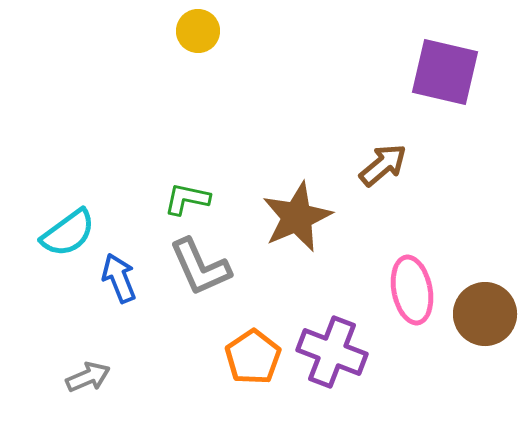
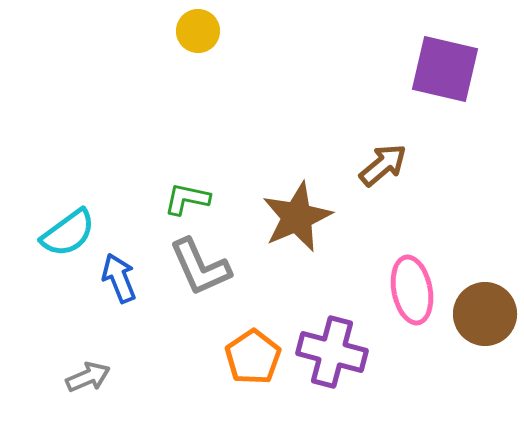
purple square: moved 3 px up
purple cross: rotated 6 degrees counterclockwise
